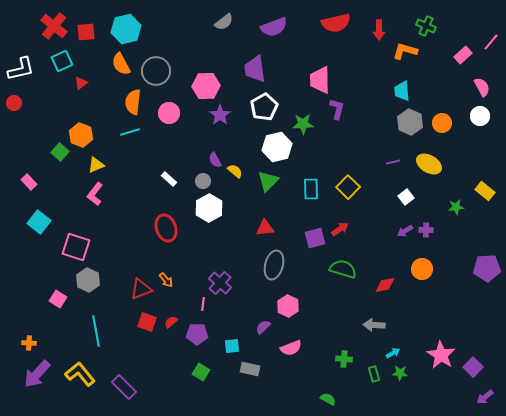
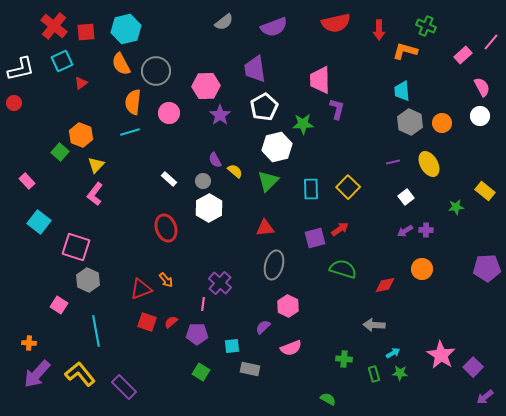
yellow ellipse at (429, 164): rotated 30 degrees clockwise
yellow triangle at (96, 165): rotated 24 degrees counterclockwise
pink rectangle at (29, 182): moved 2 px left, 1 px up
pink square at (58, 299): moved 1 px right, 6 px down
